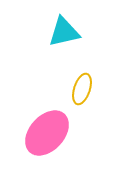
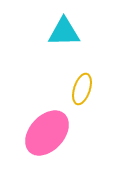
cyan triangle: rotated 12 degrees clockwise
